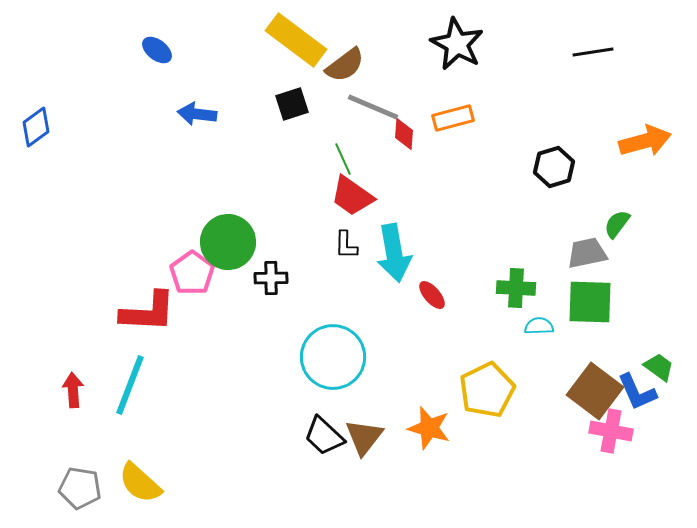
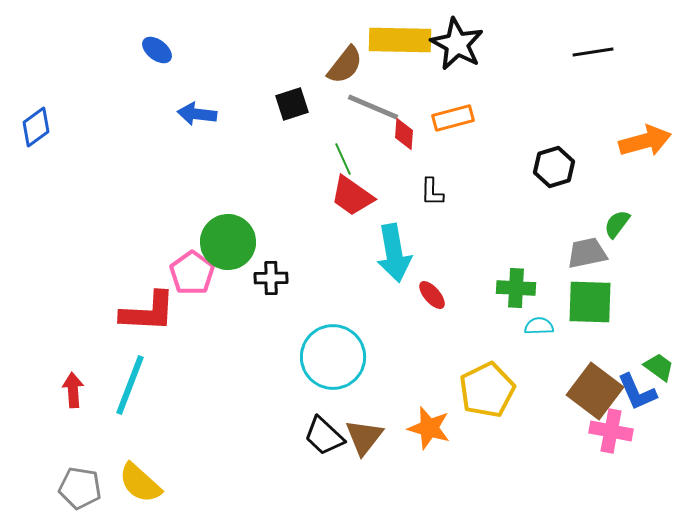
yellow rectangle: moved 104 px right; rotated 36 degrees counterclockwise
brown semicircle: rotated 15 degrees counterclockwise
black L-shape: moved 86 px right, 53 px up
